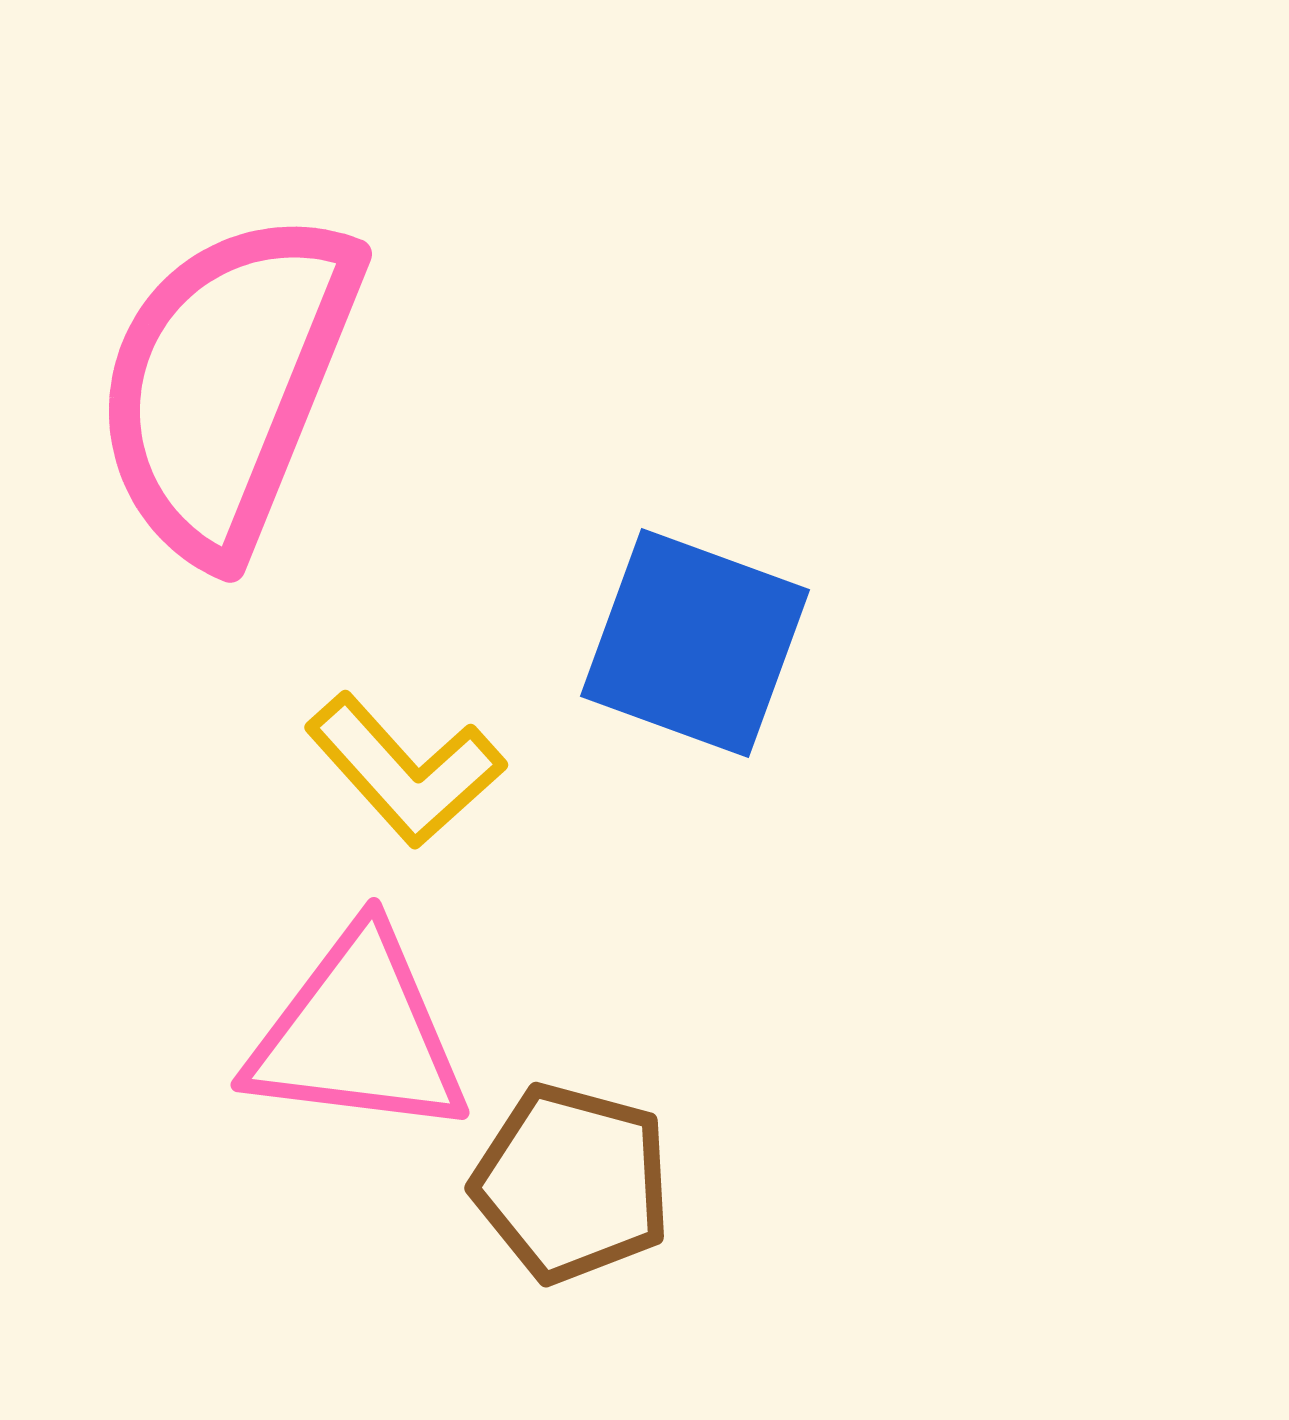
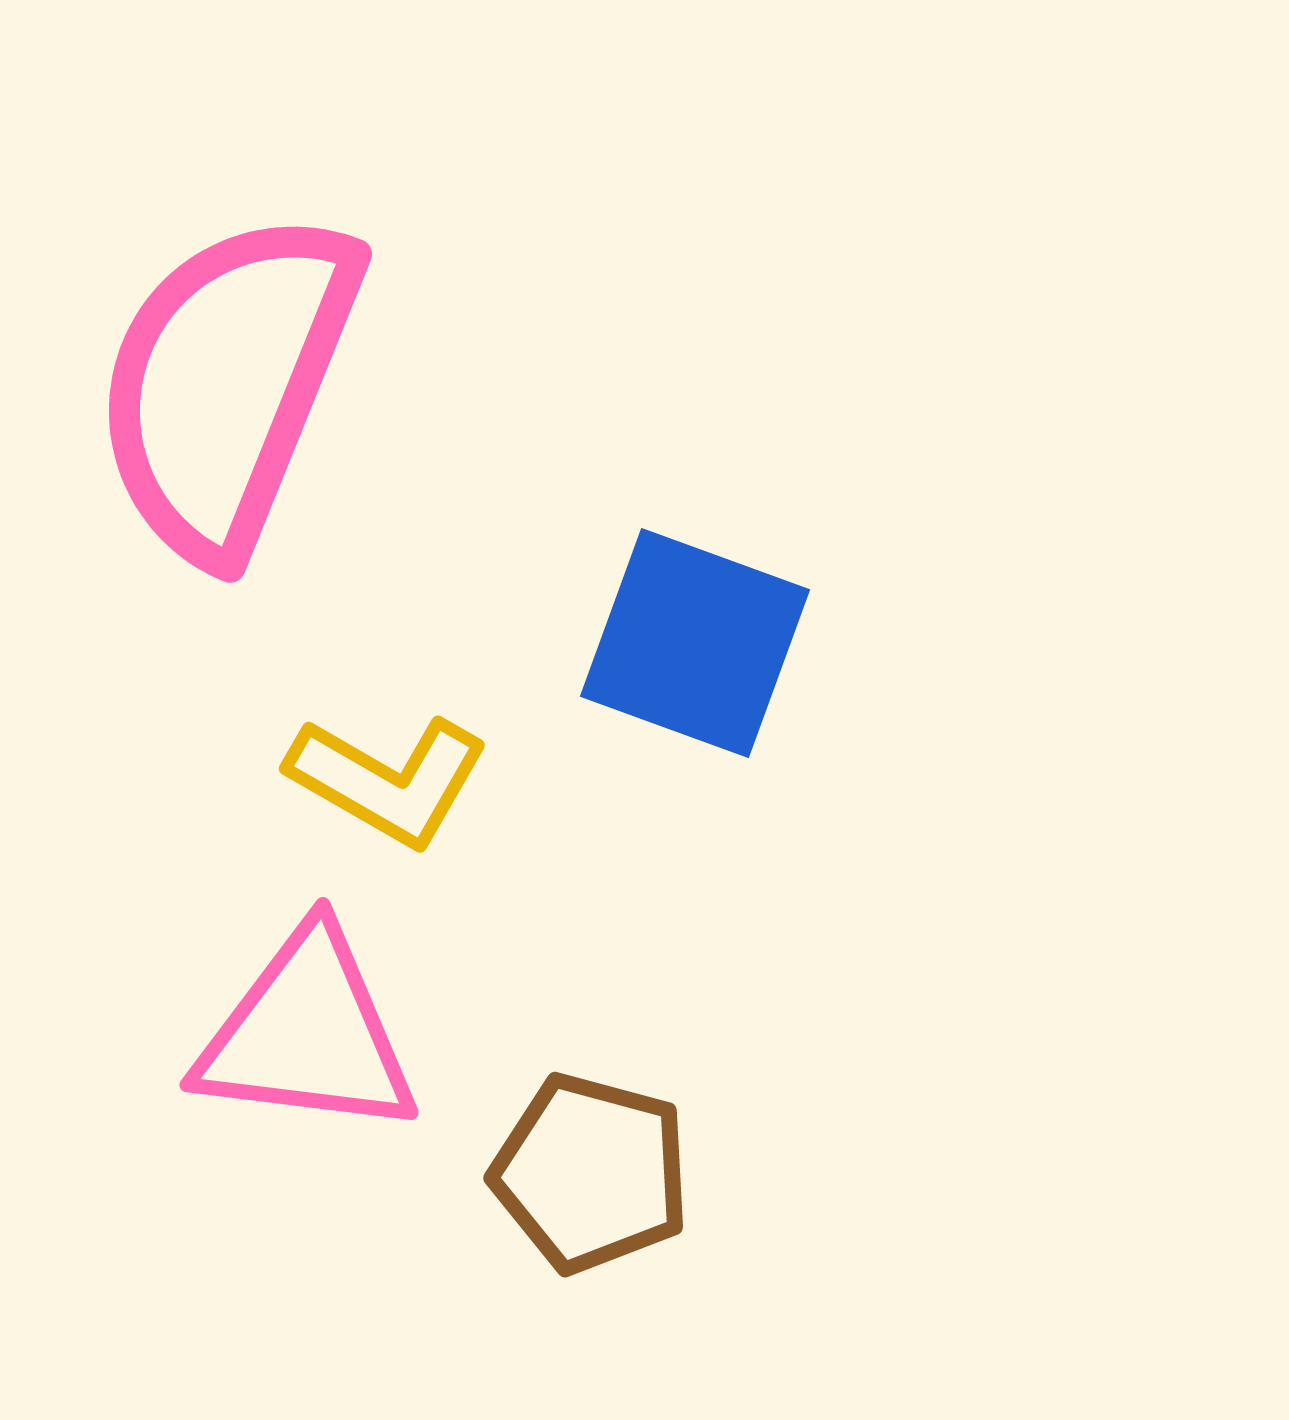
yellow L-shape: moved 17 px left, 10 px down; rotated 18 degrees counterclockwise
pink triangle: moved 51 px left
brown pentagon: moved 19 px right, 10 px up
